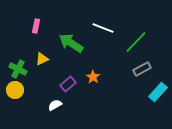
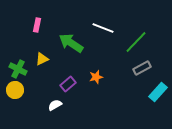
pink rectangle: moved 1 px right, 1 px up
gray rectangle: moved 1 px up
orange star: moved 3 px right; rotated 24 degrees clockwise
